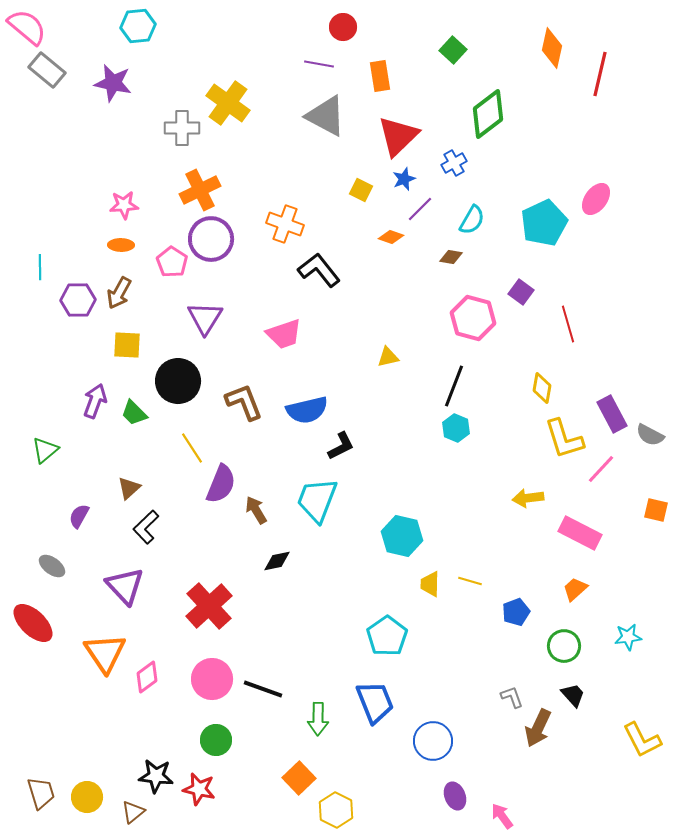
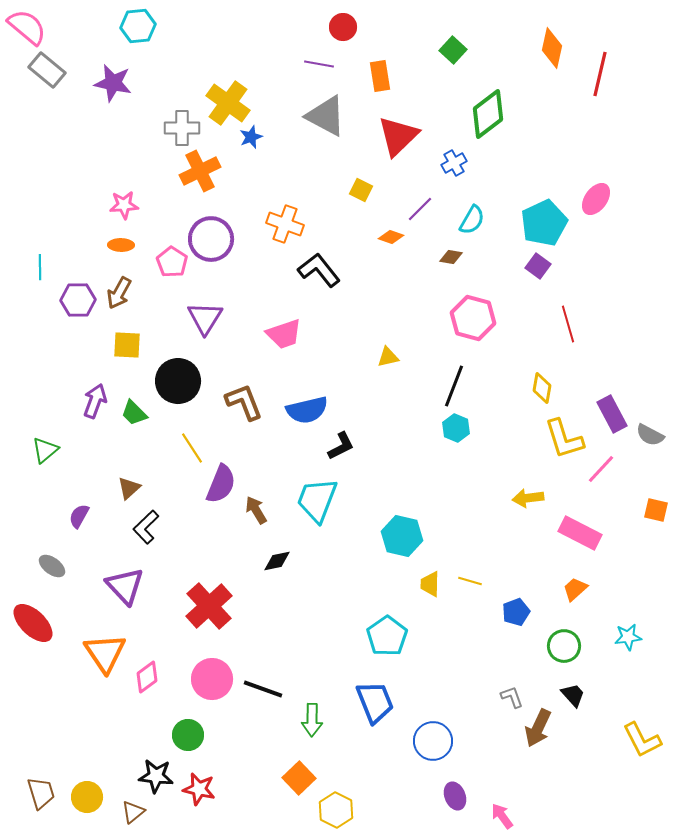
blue star at (404, 179): moved 153 px left, 42 px up
orange cross at (200, 190): moved 19 px up
purple square at (521, 292): moved 17 px right, 26 px up
green arrow at (318, 719): moved 6 px left, 1 px down
green circle at (216, 740): moved 28 px left, 5 px up
